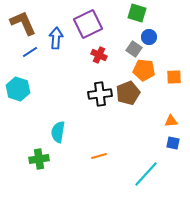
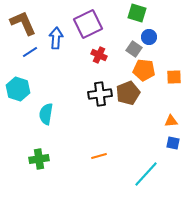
cyan semicircle: moved 12 px left, 18 px up
